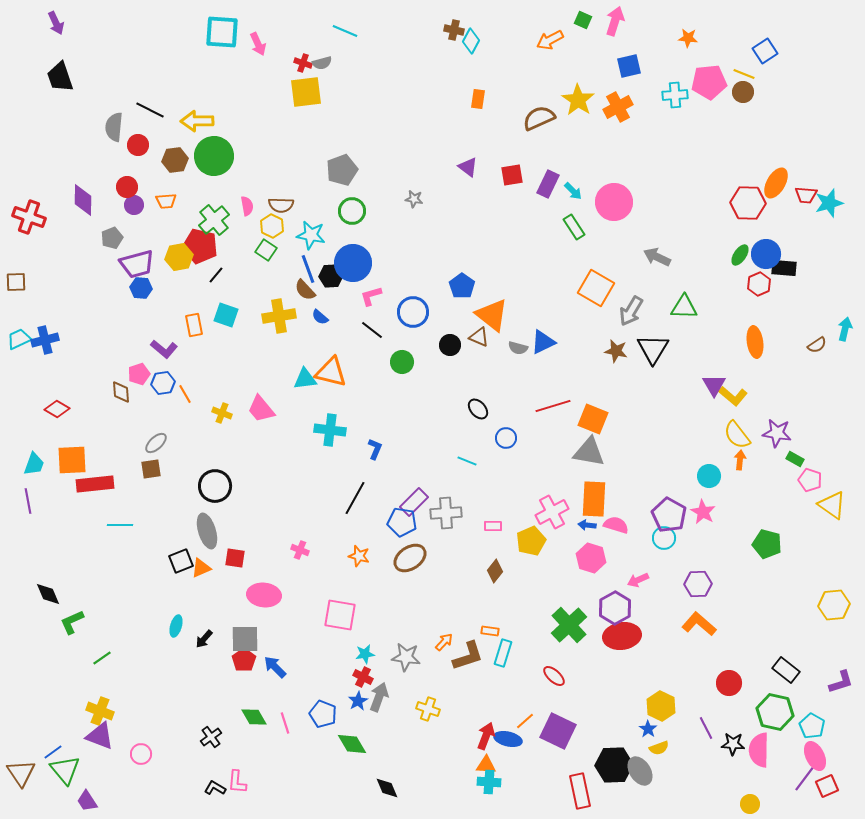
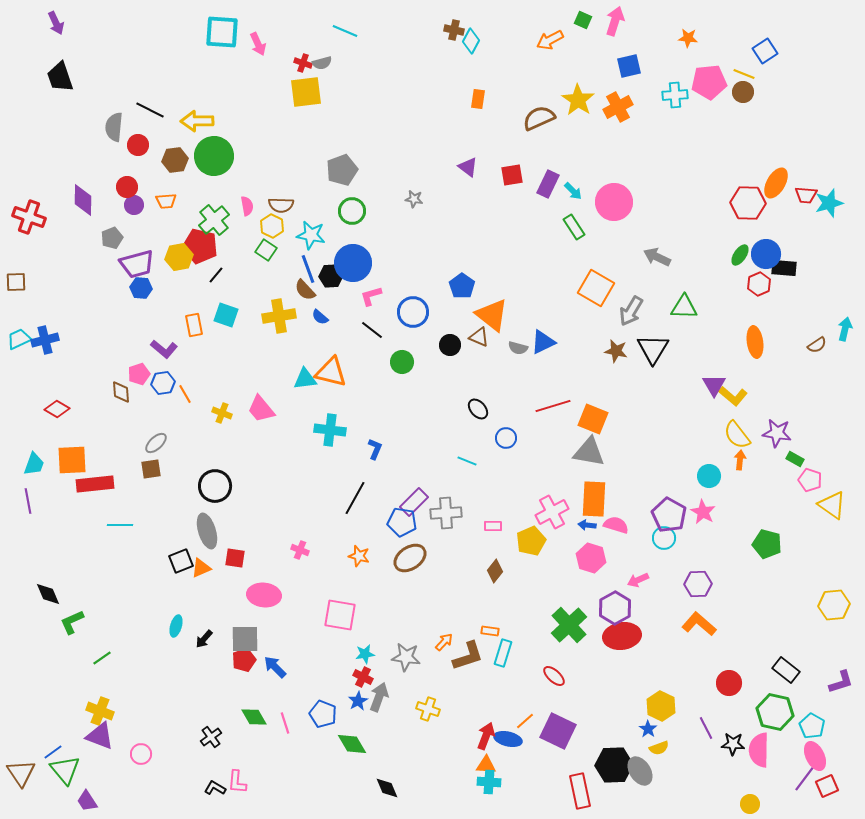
red pentagon at (244, 660): rotated 15 degrees clockwise
